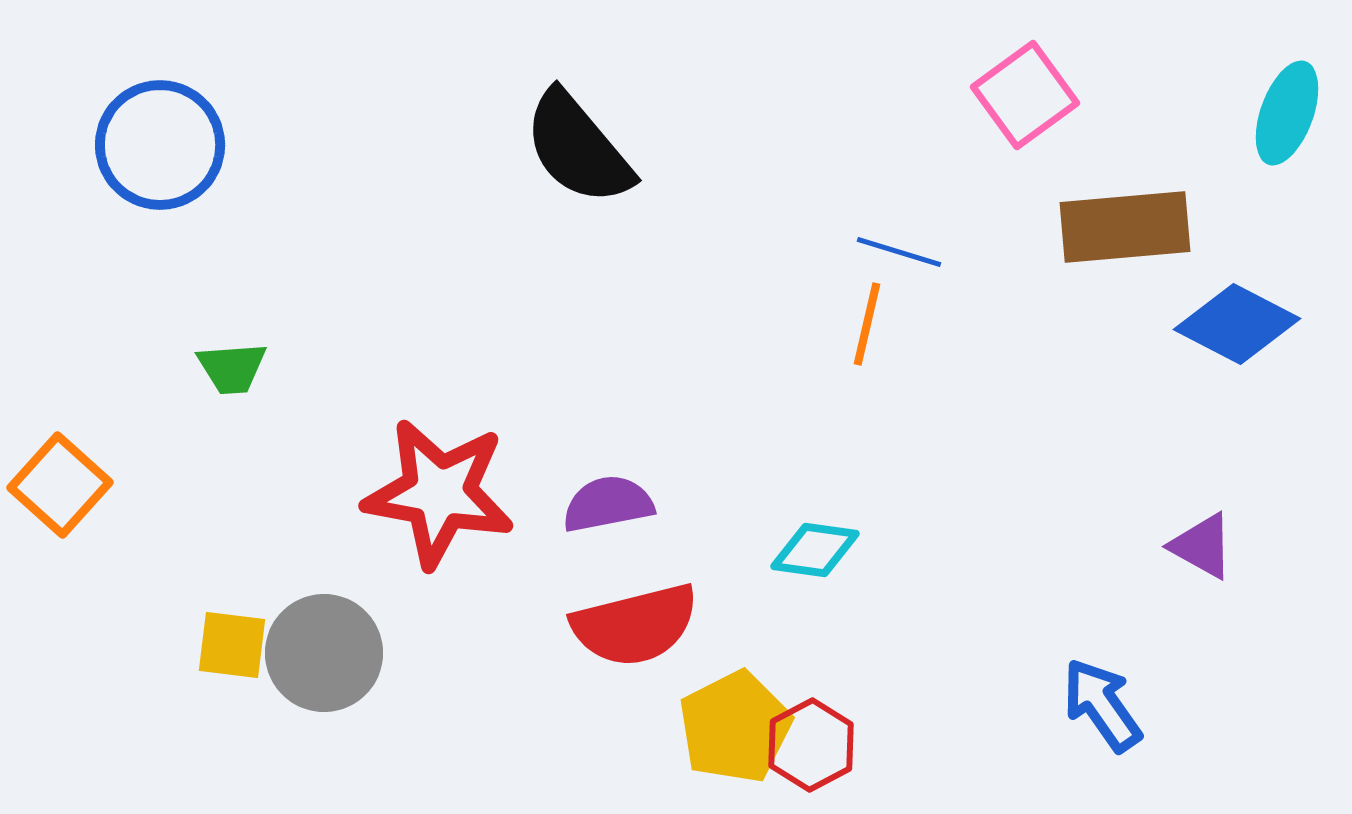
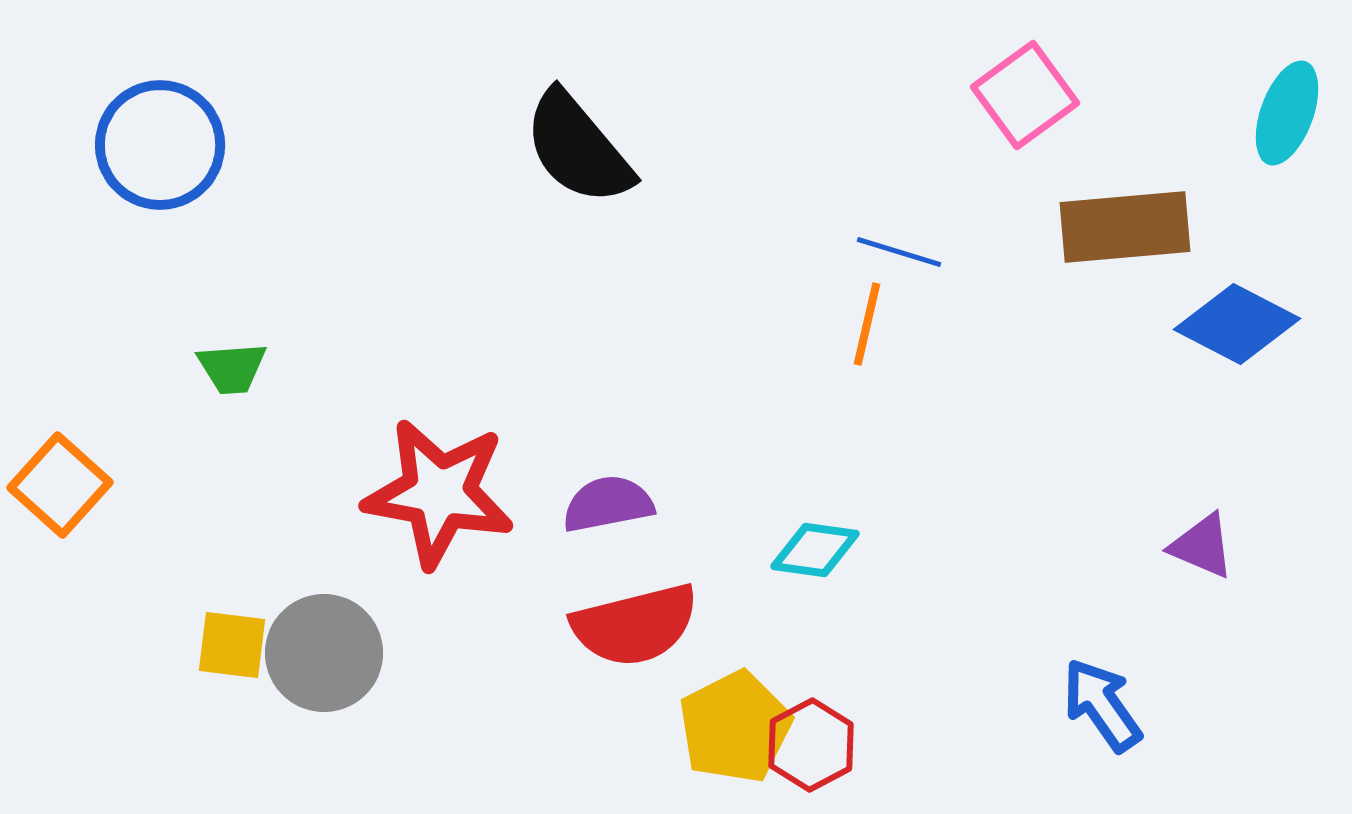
purple triangle: rotated 6 degrees counterclockwise
